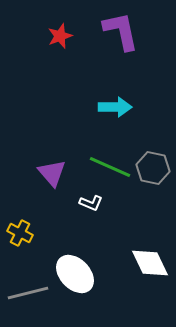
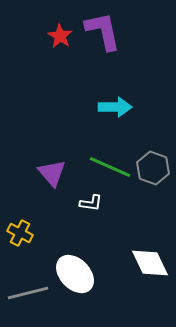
purple L-shape: moved 18 px left
red star: rotated 20 degrees counterclockwise
gray hexagon: rotated 8 degrees clockwise
white L-shape: rotated 15 degrees counterclockwise
